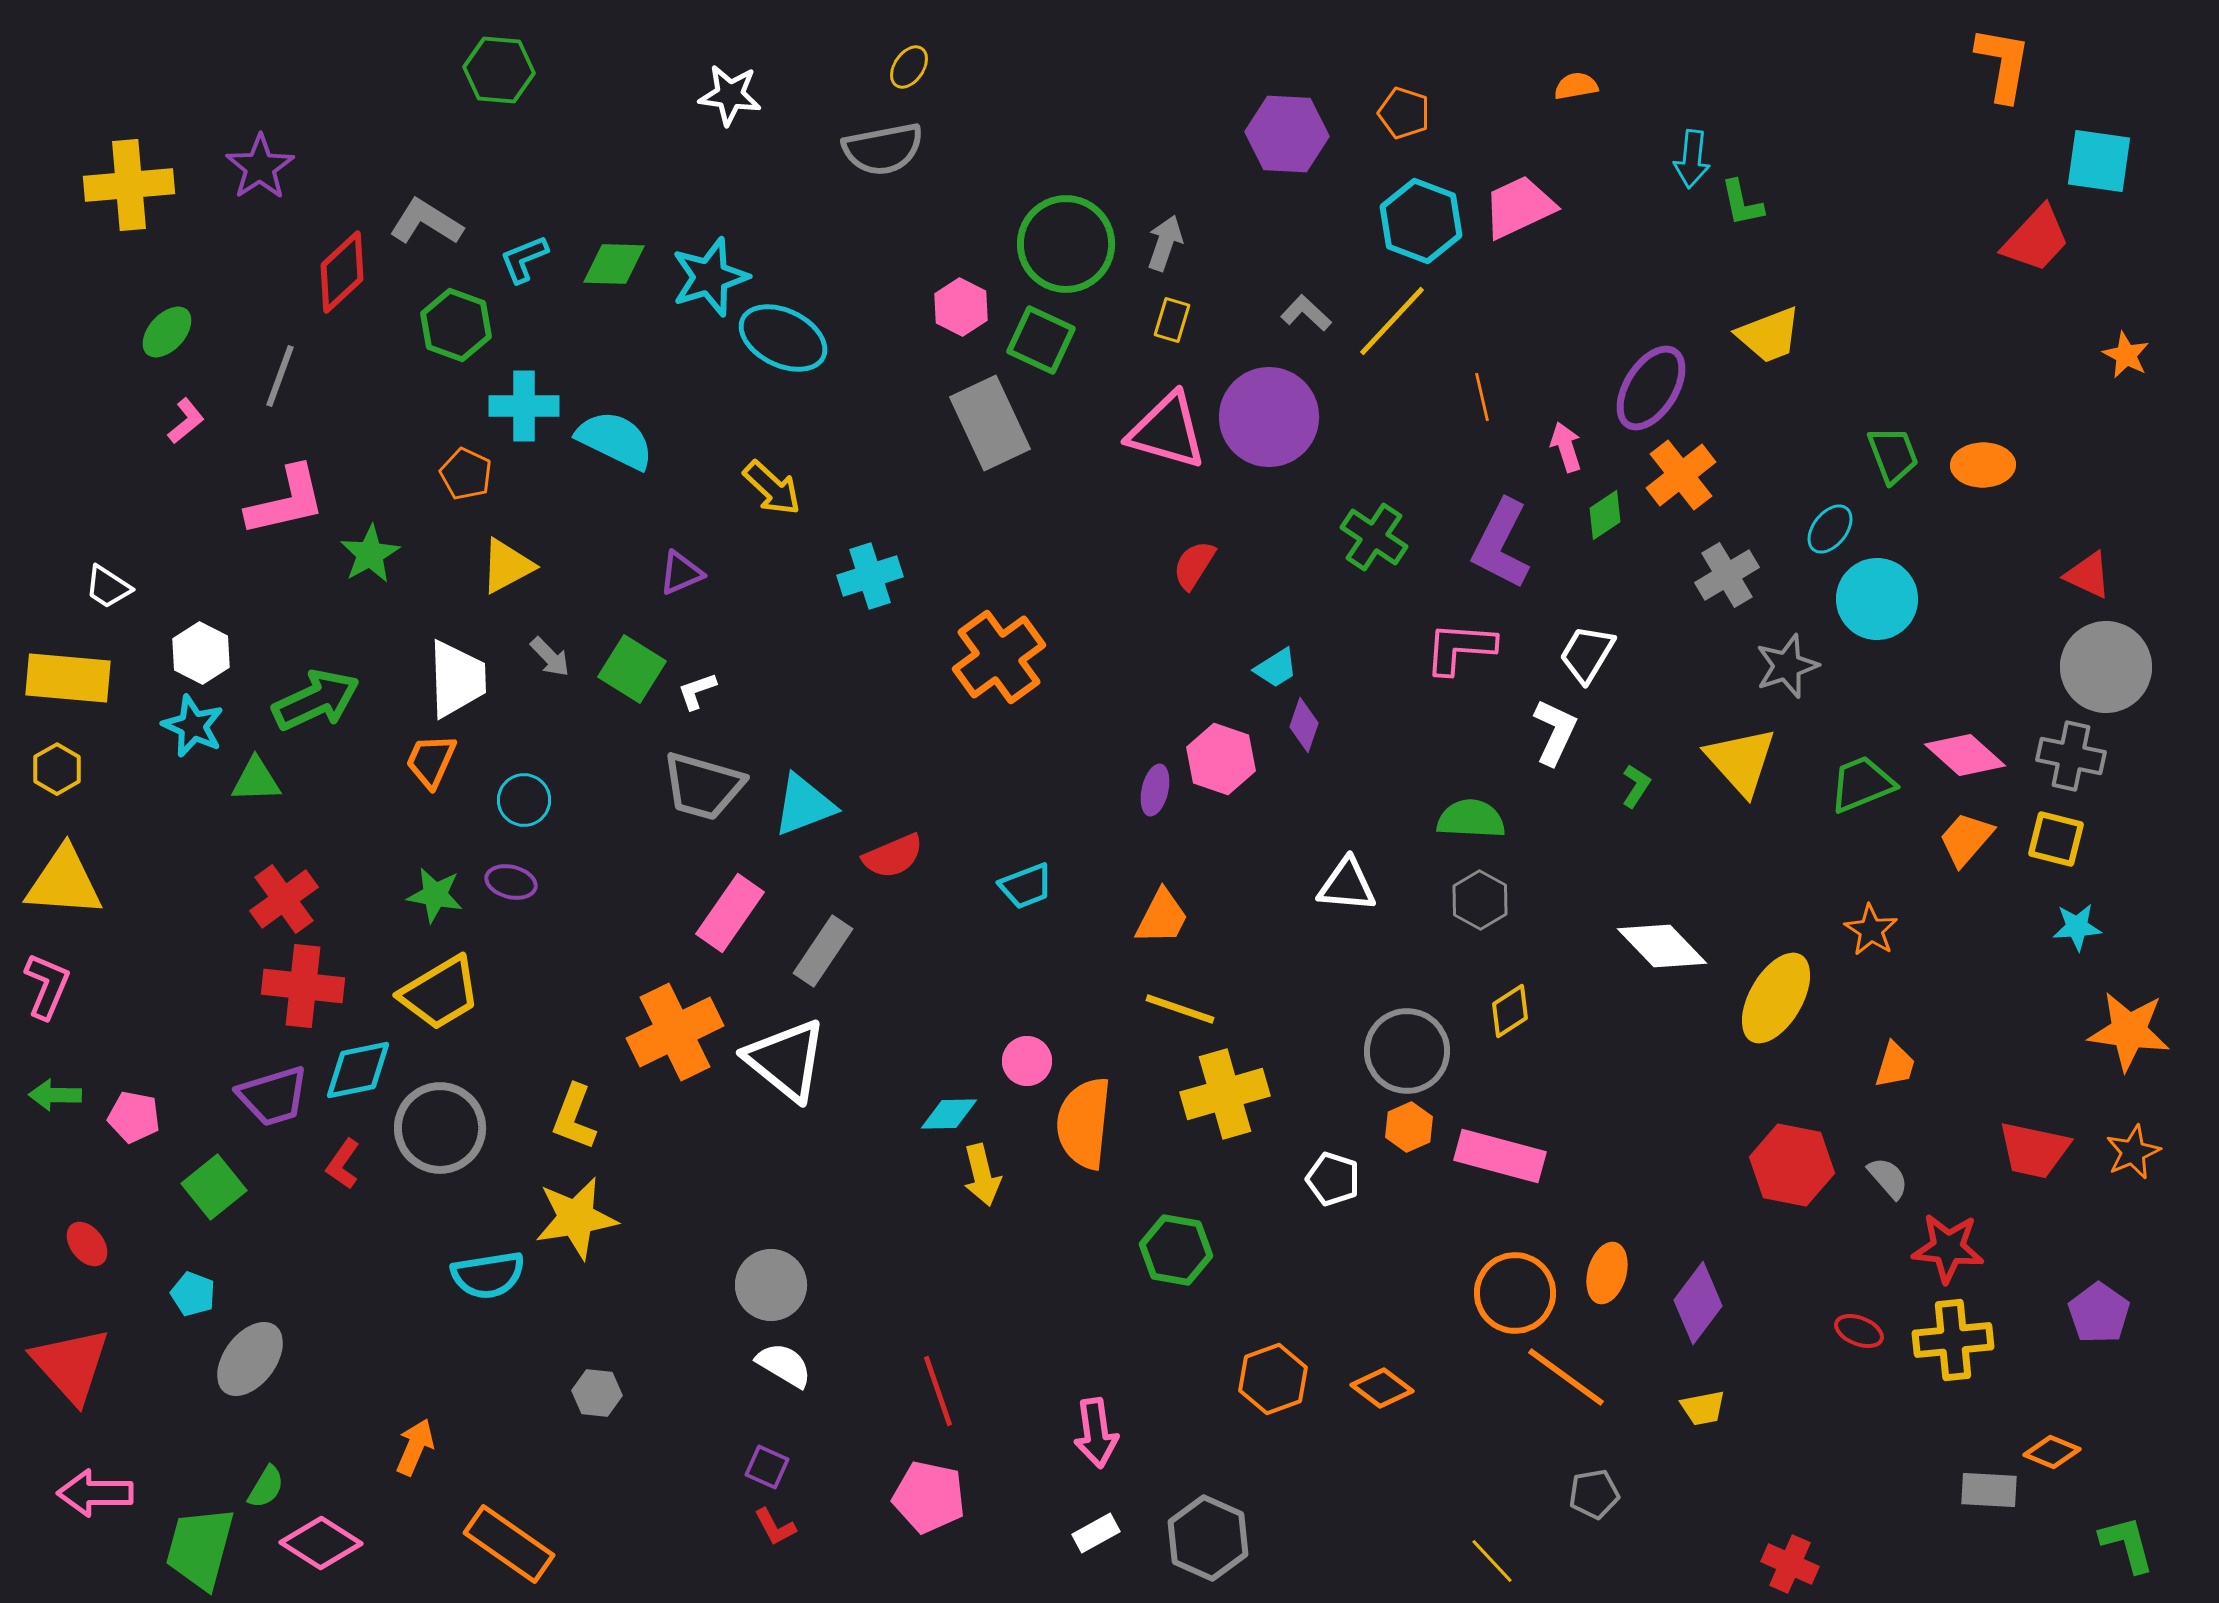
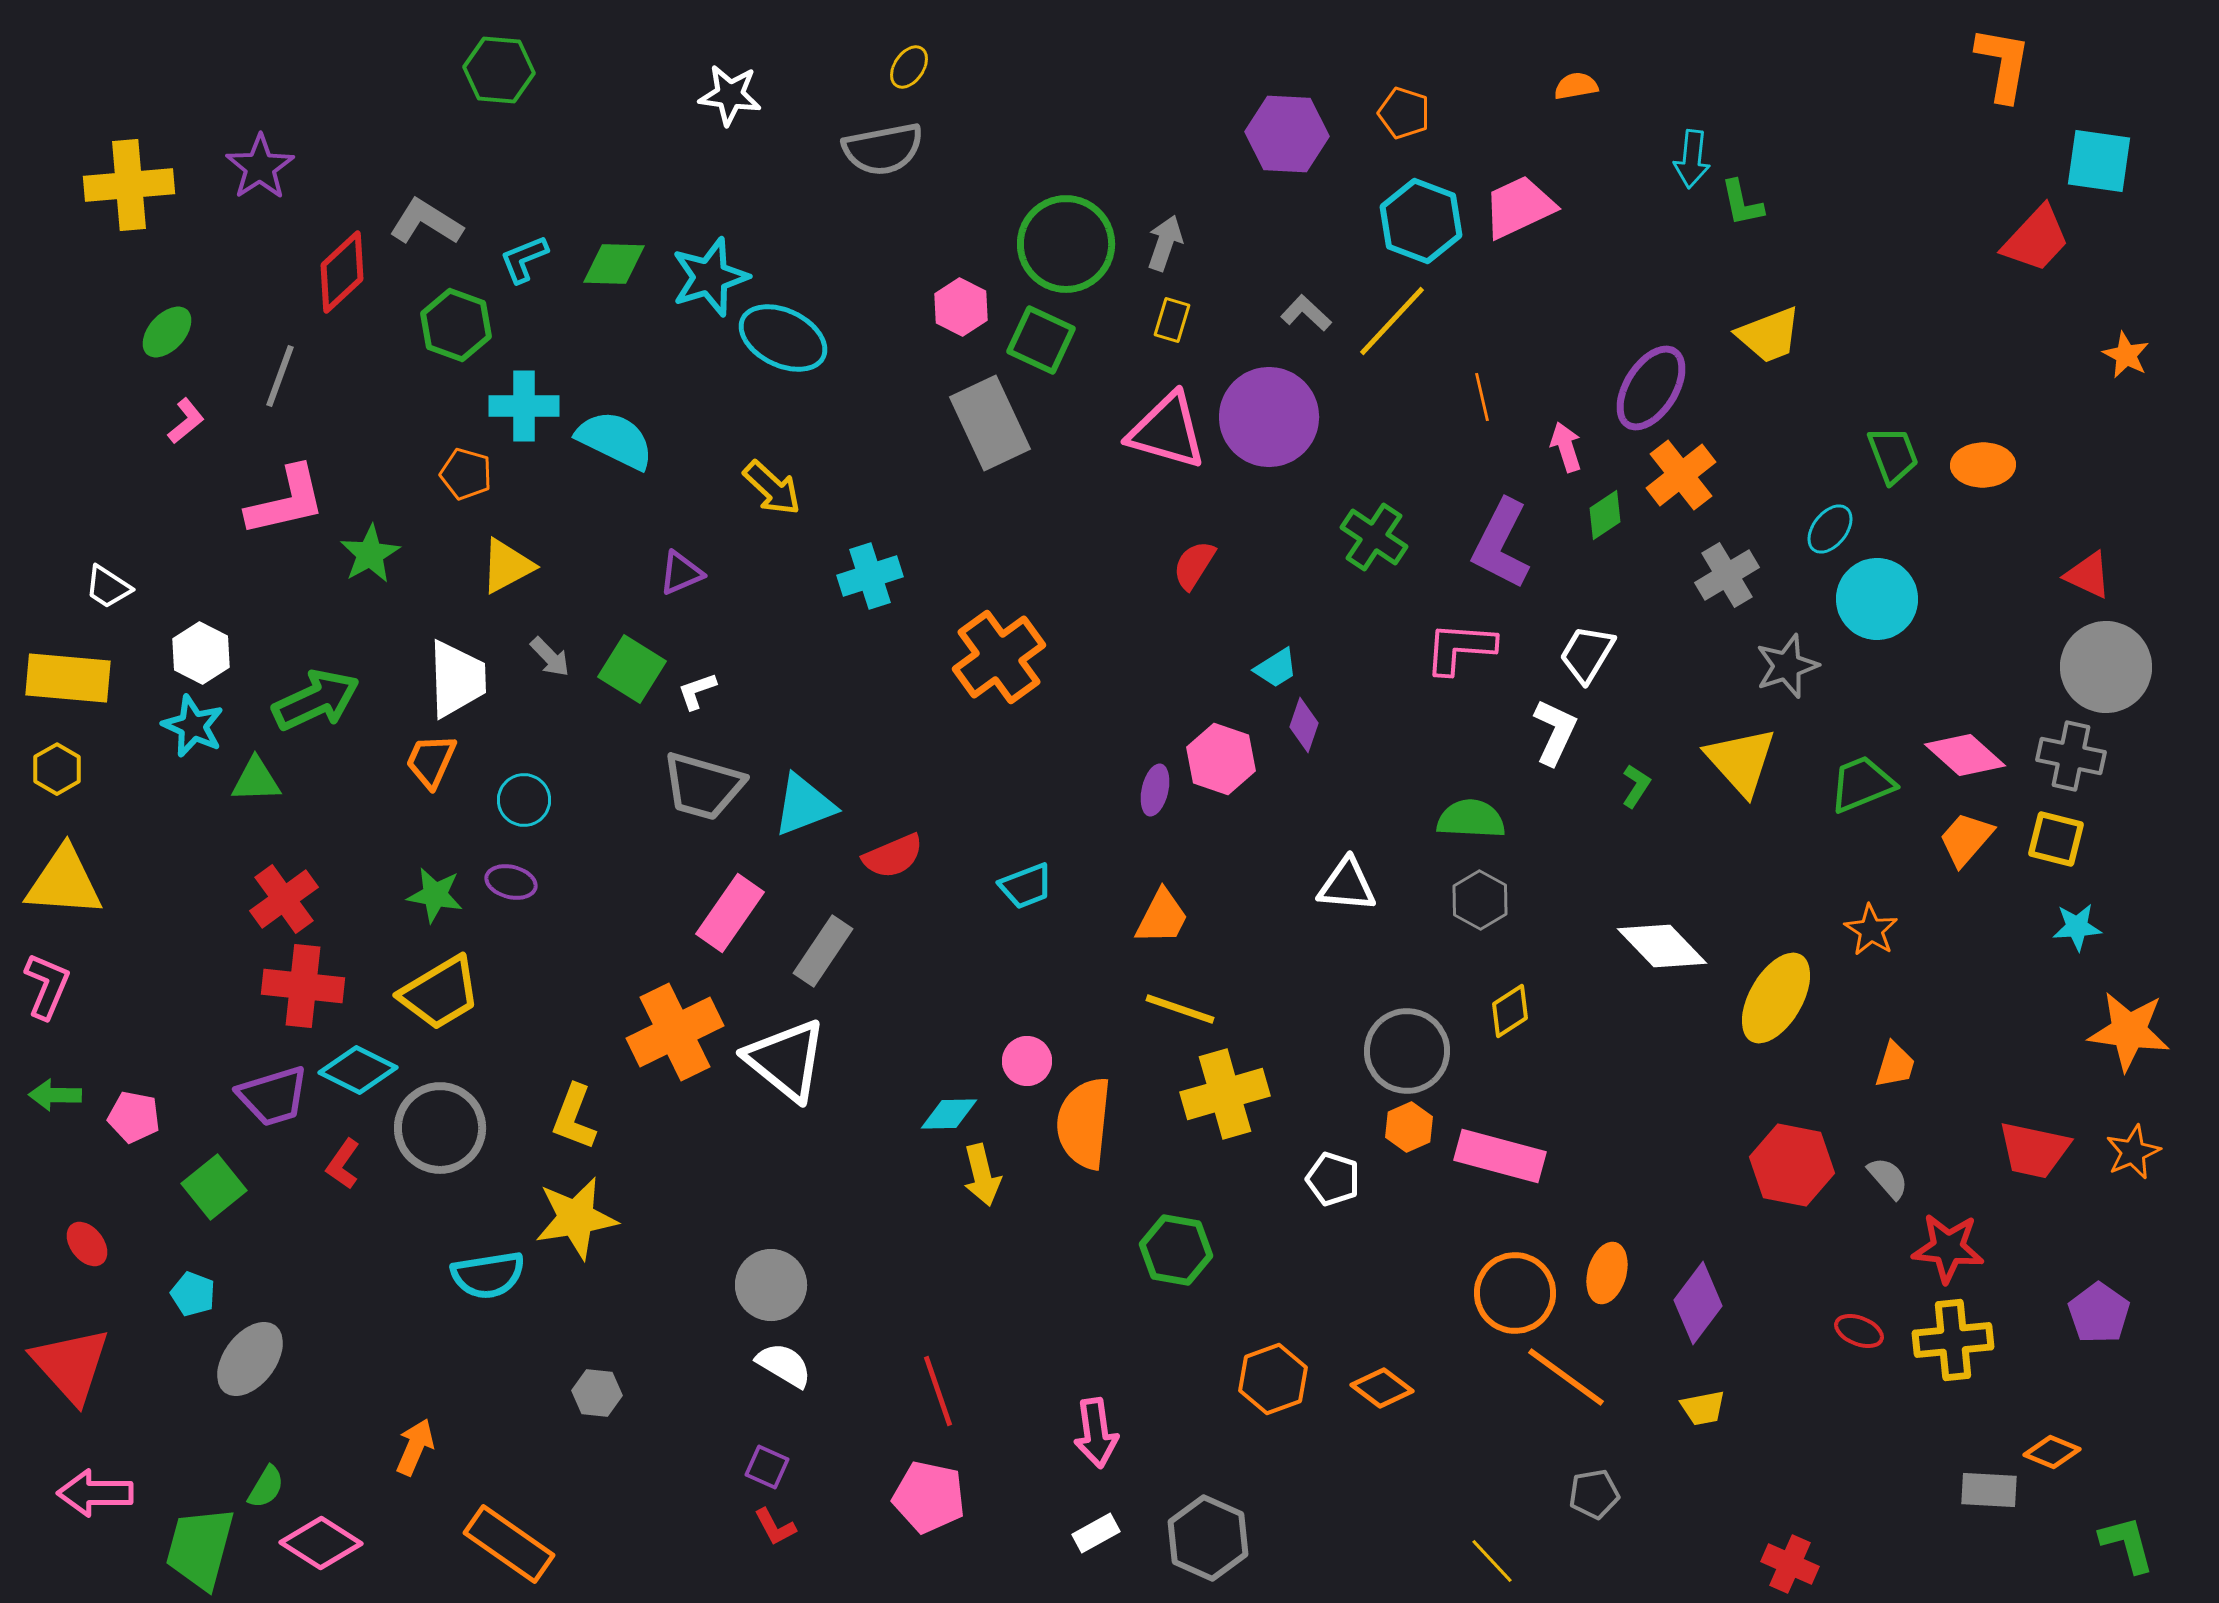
orange pentagon at (466, 474): rotated 9 degrees counterclockwise
cyan diamond at (358, 1070): rotated 38 degrees clockwise
